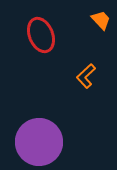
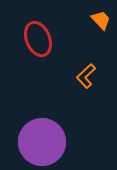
red ellipse: moved 3 px left, 4 px down
purple circle: moved 3 px right
